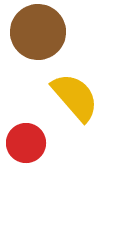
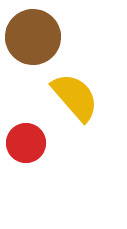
brown circle: moved 5 px left, 5 px down
